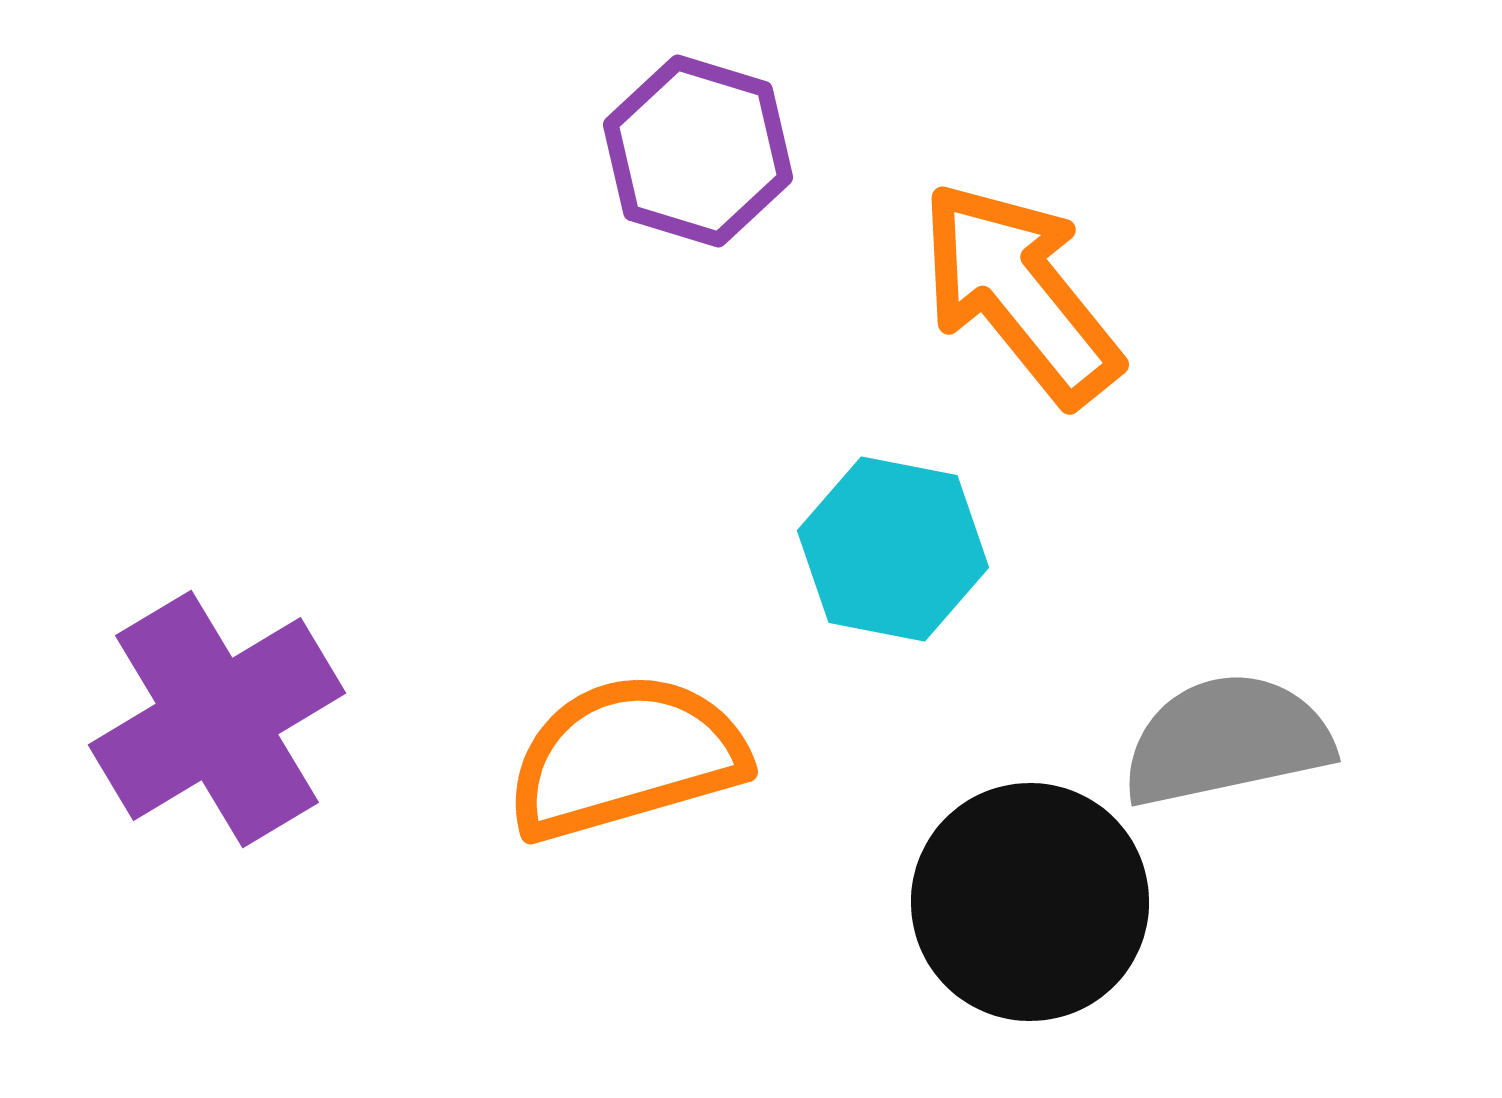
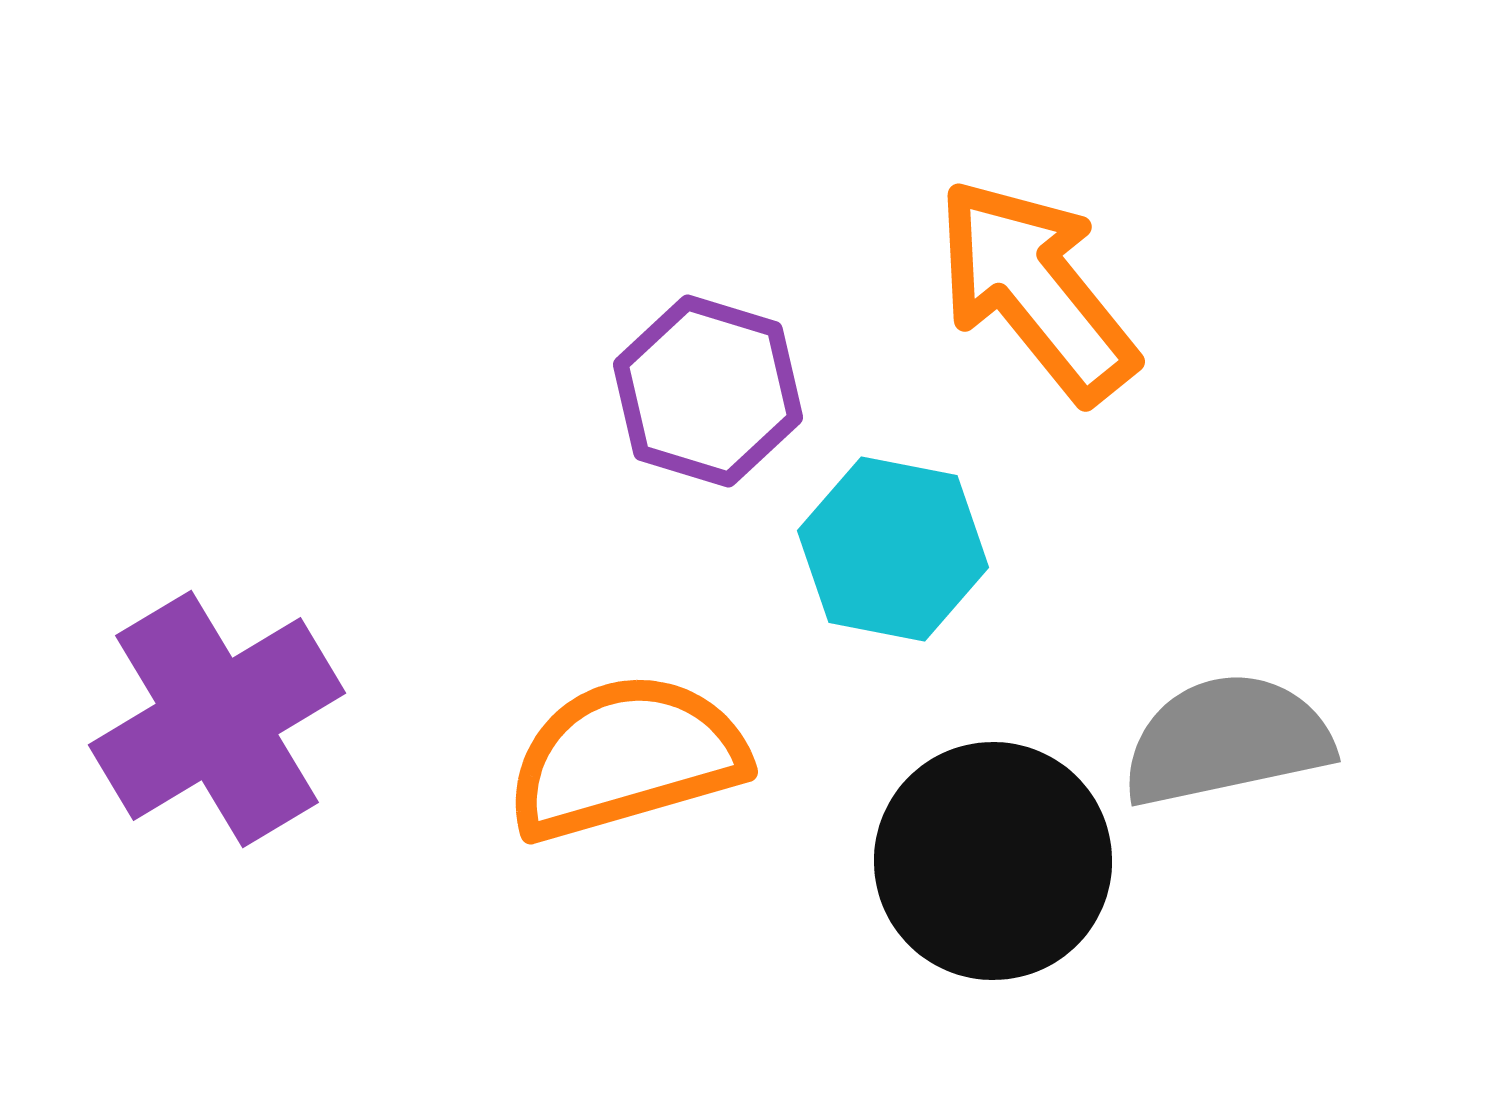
purple hexagon: moved 10 px right, 240 px down
orange arrow: moved 16 px right, 3 px up
black circle: moved 37 px left, 41 px up
